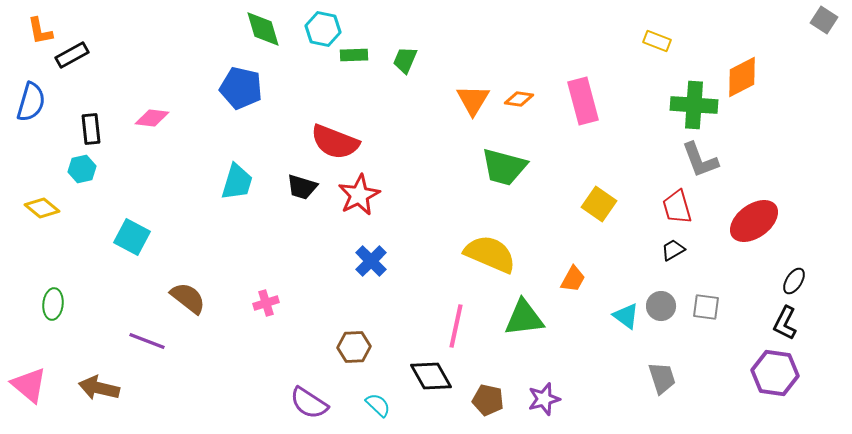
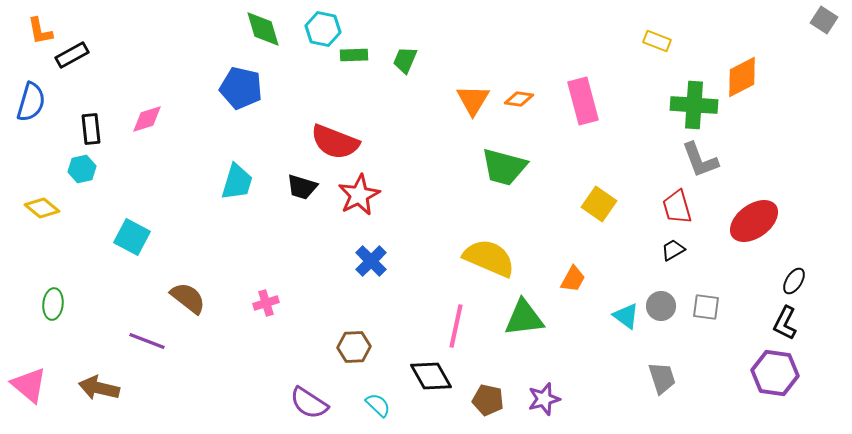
pink diamond at (152, 118): moved 5 px left, 1 px down; rotated 24 degrees counterclockwise
yellow semicircle at (490, 254): moved 1 px left, 4 px down
